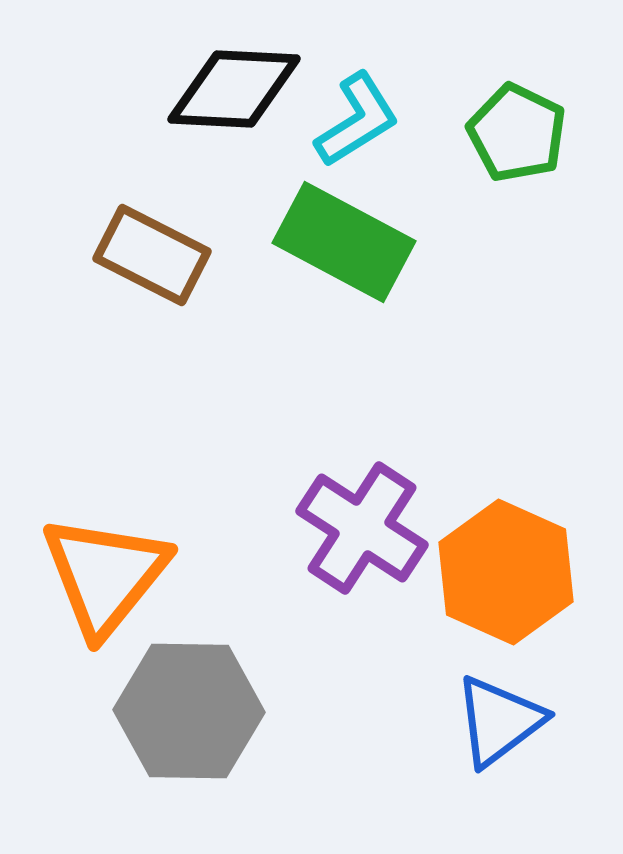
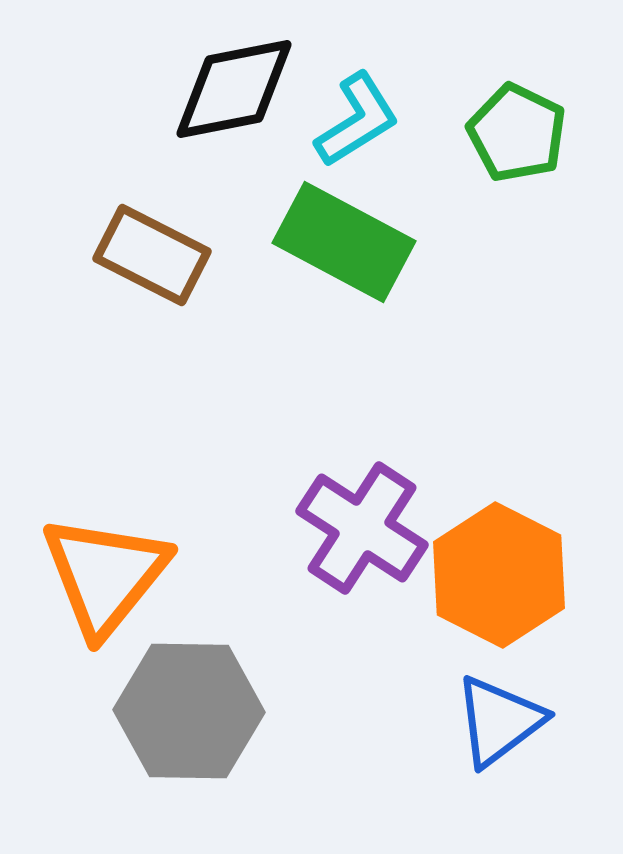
black diamond: rotated 14 degrees counterclockwise
orange hexagon: moved 7 px left, 3 px down; rotated 3 degrees clockwise
